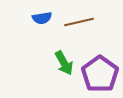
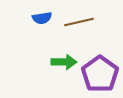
green arrow: moved 1 px up; rotated 60 degrees counterclockwise
